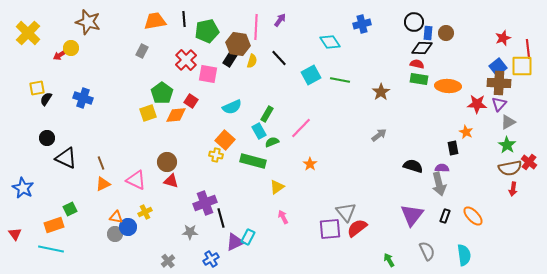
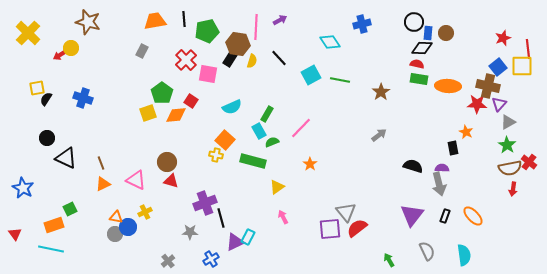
purple arrow at (280, 20): rotated 24 degrees clockwise
brown cross at (499, 83): moved 11 px left, 3 px down; rotated 10 degrees clockwise
